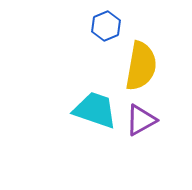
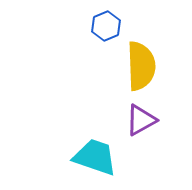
yellow semicircle: rotated 12 degrees counterclockwise
cyan trapezoid: moved 47 px down
